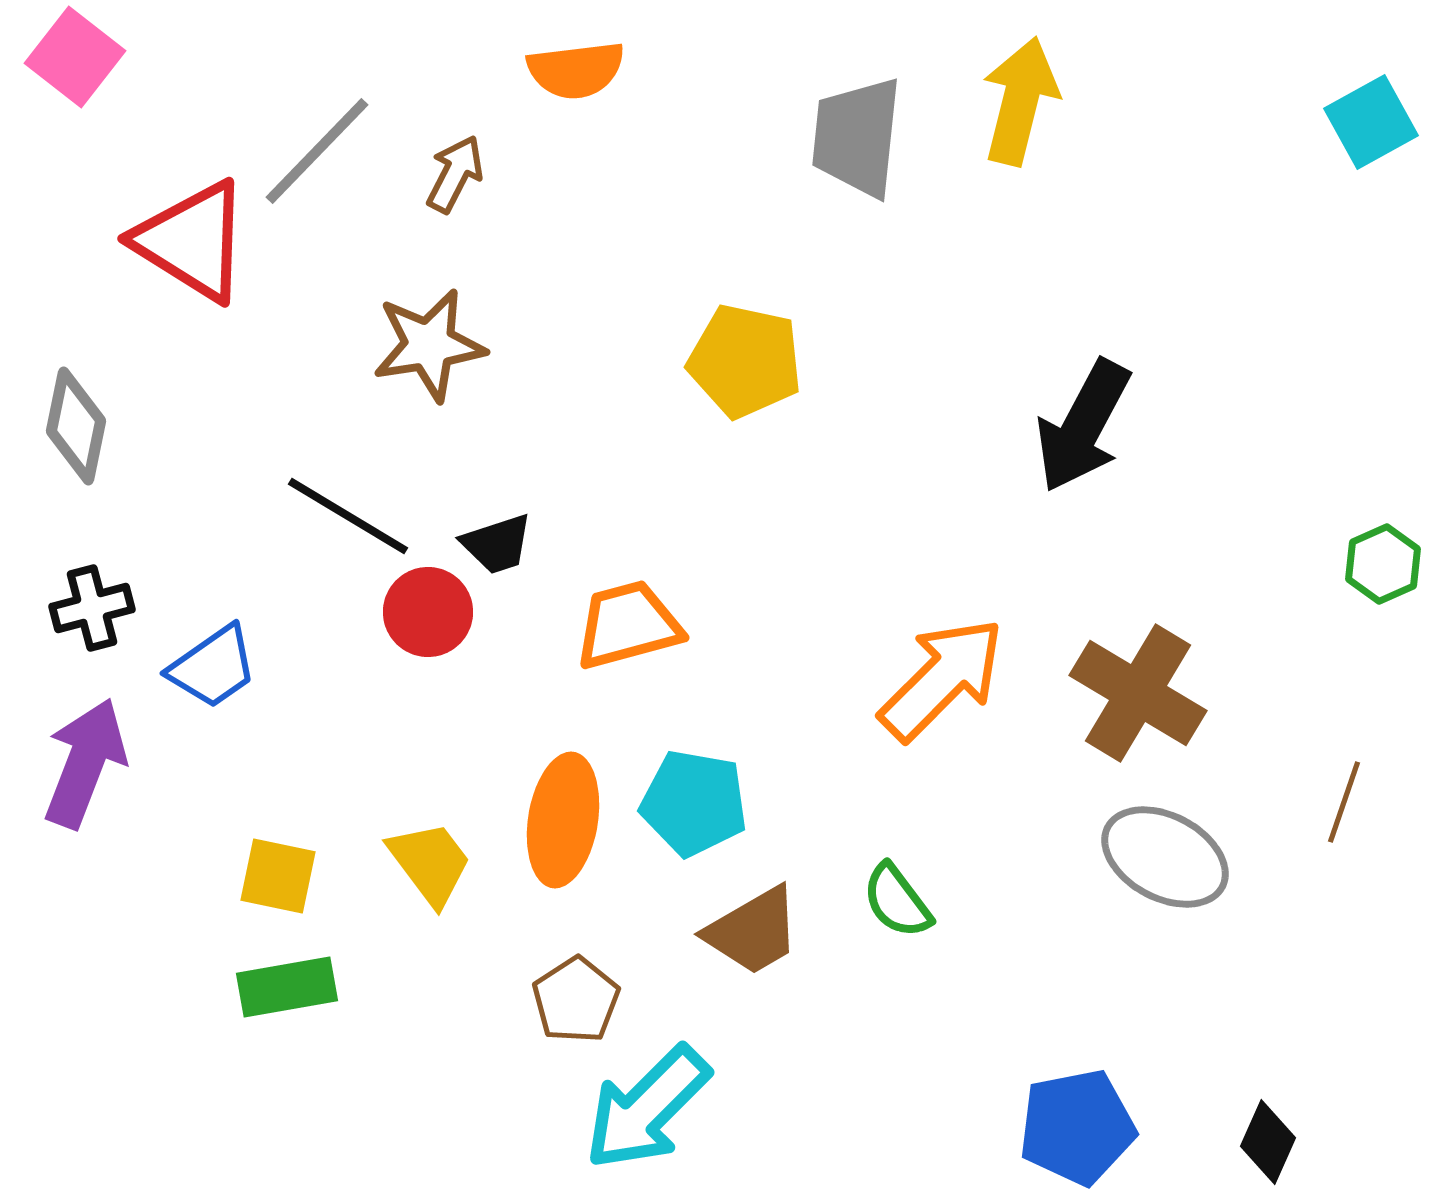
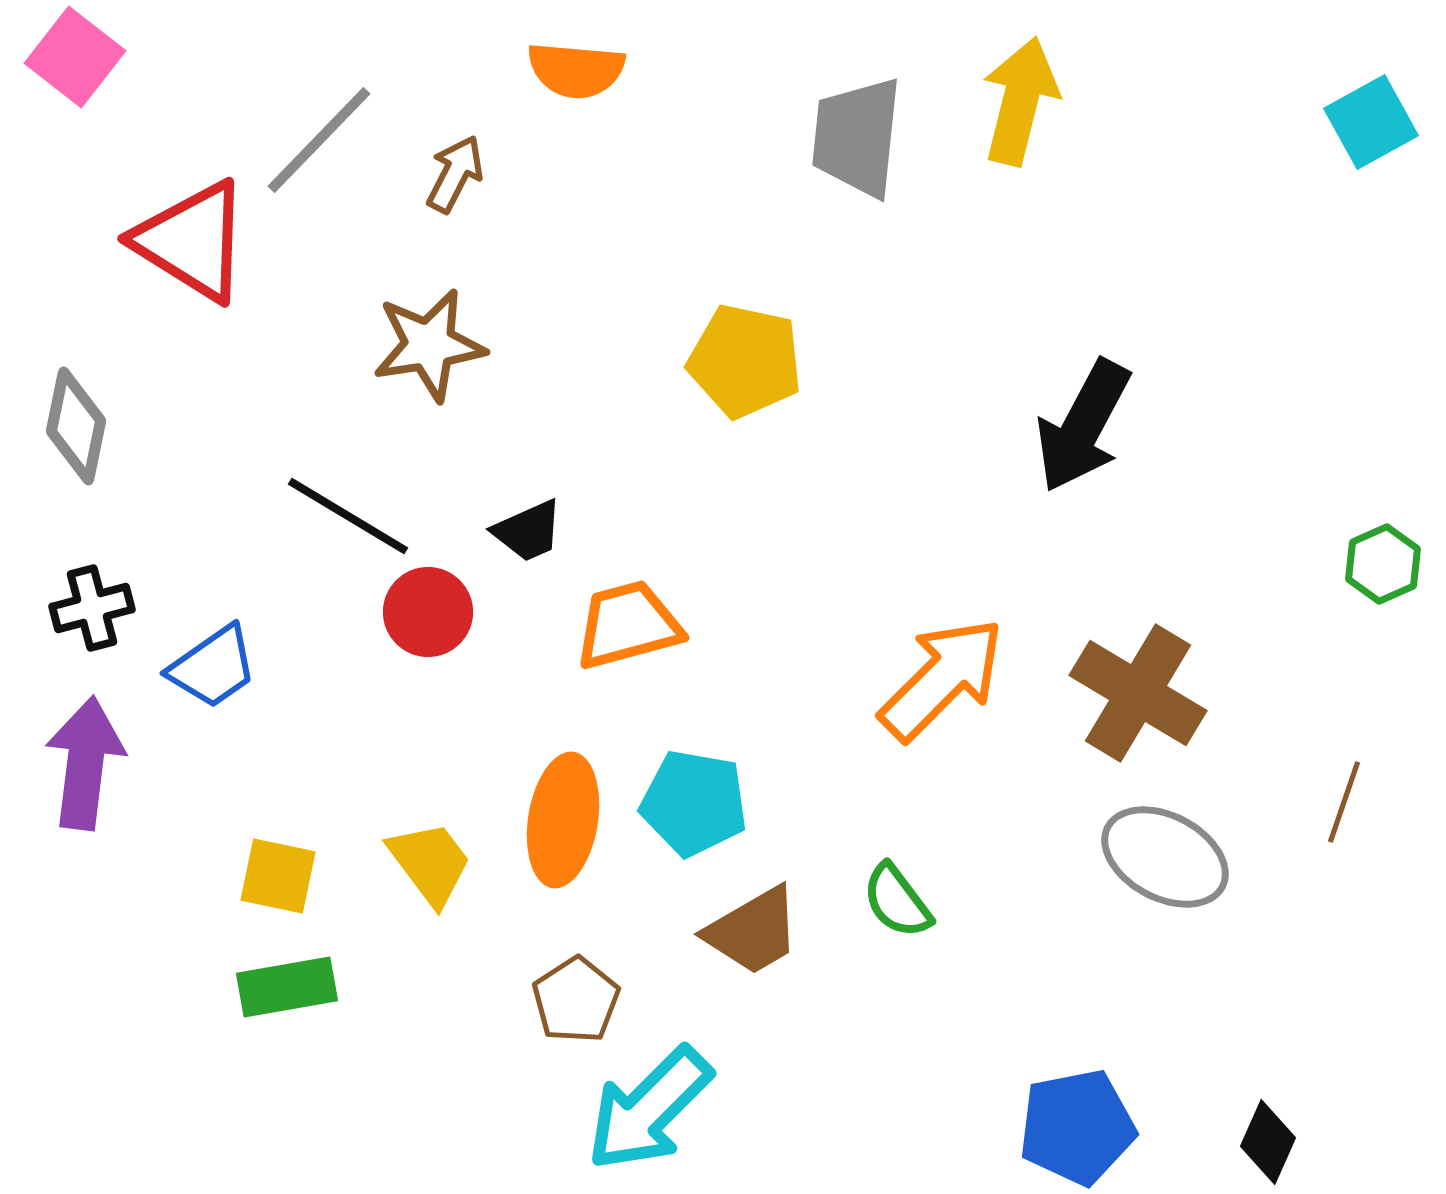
orange semicircle: rotated 12 degrees clockwise
gray line: moved 2 px right, 11 px up
black trapezoid: moved 31 px right, 13 px up; rotated 6 degrees counterclockwise
purple arrow: rotated 14 degrees counterclockwise
cyan arrow: moved 2 px right, 1 px down
